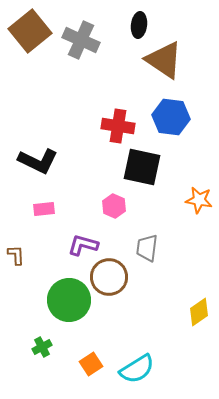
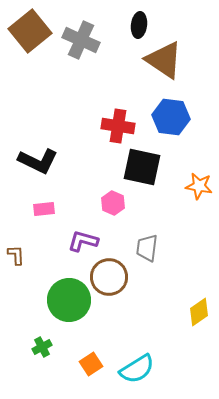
orange star: moved 14 px up
pink hexagon: moved 1 px left, 3 px up
purple L-shape: moved 4 px up
